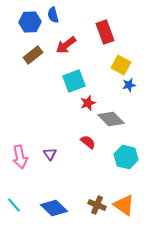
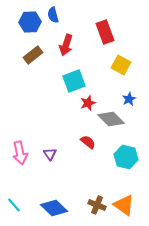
red arrow: rotated 35 degrees counterclockwise
blue star: moved 14 px down; rotated 16 degrees counterclockwise
pink arrow: moved 4 px up
